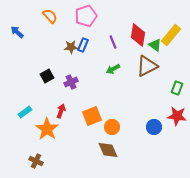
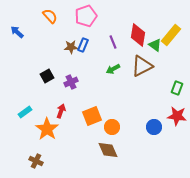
brown triangle: moved 5 px left
